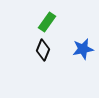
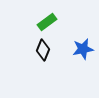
green rectangle: rotated 18 degrees clockwise
